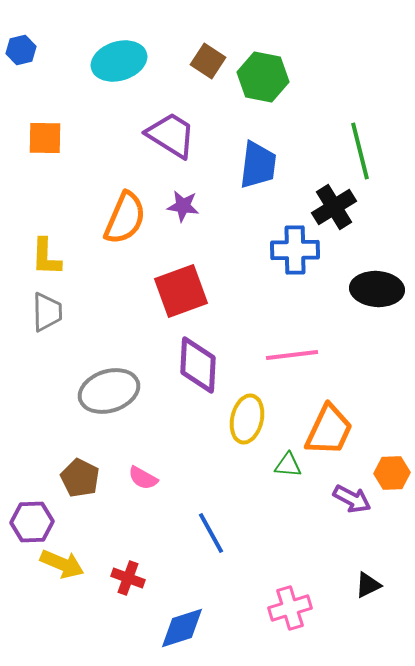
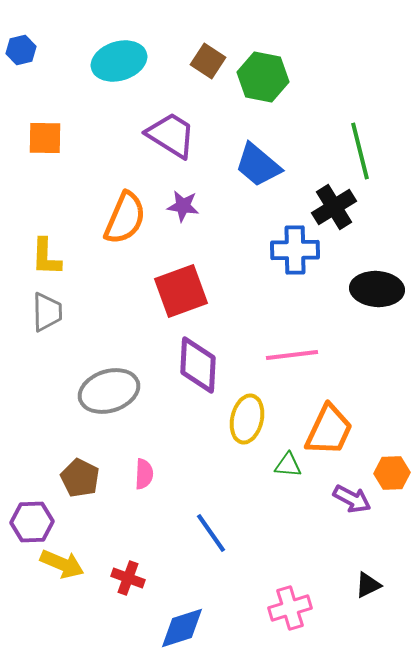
blue trapezoid: rotated 123 degrees clockwise
pink semicircle: moved 1 px right, 4 px up; rotated 116 degrees counterclockwise
blue line: rotated 6 degrees counterclockwise
